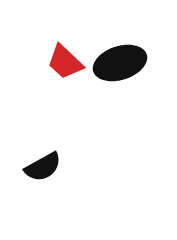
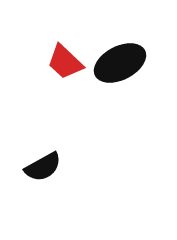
black ellipse: rotated 9 degrees counterclockwise
